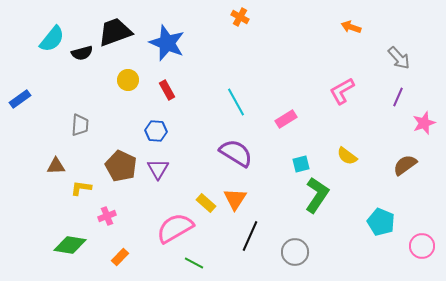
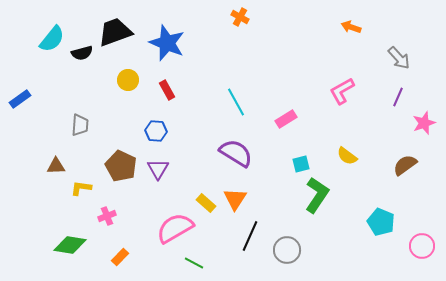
gray circle: moved 8 px left, 2 px up
